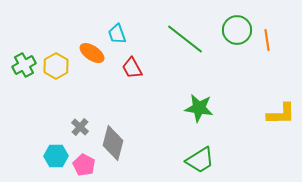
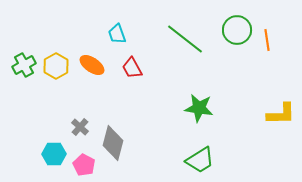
orange ellipse: moved 12 px down
cyan hexagon: moved 2 px left, 2 px up
